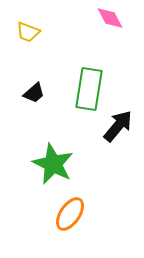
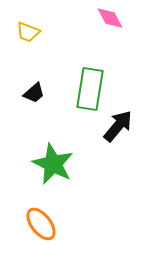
green rectangle: moved 1 px right
orange ellipse: moved 29 px left, 10 px down; rotated 72 degrees counterclockwise
